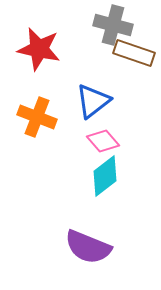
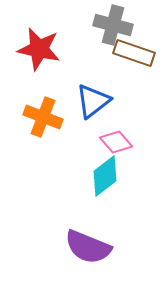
orange cross: moved 6 px right
pink diamond: moved 13 px right, 1 px down
